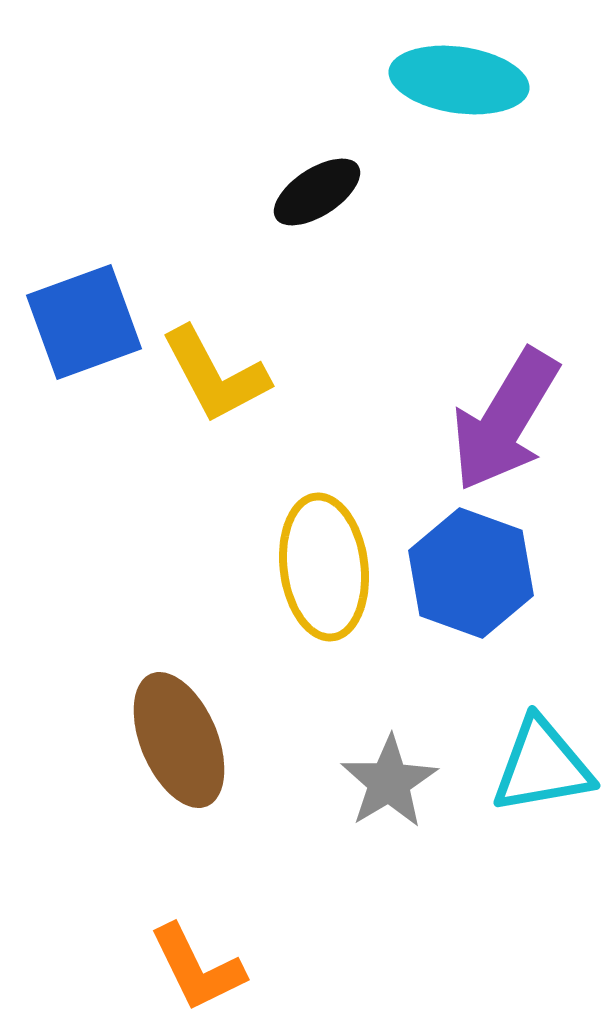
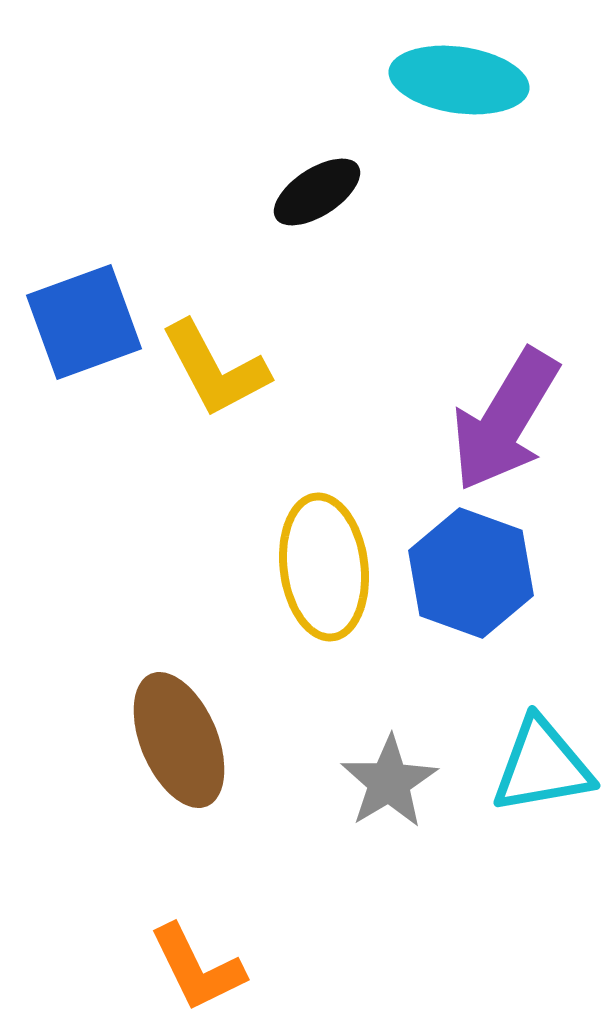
yellow L-shape: moved 6 px up
